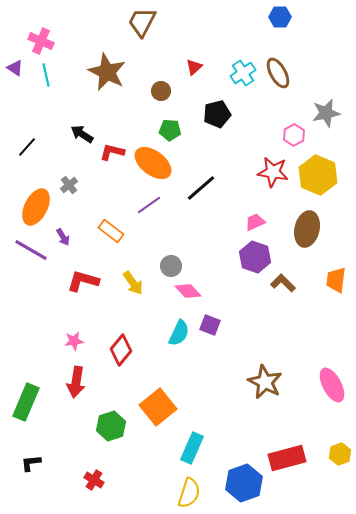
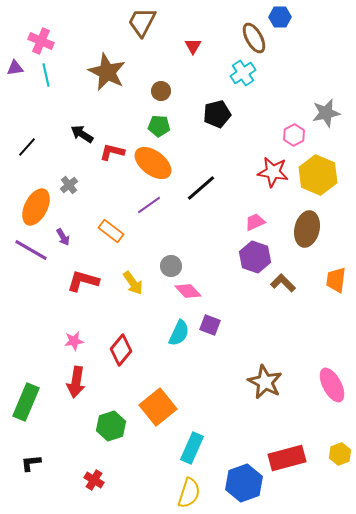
red triangle at (194, 67): moved 1 px left, 21 px up; rotated 18 degrees counterclockwise
purple triangle at (15, 68): rotated 42 degrees counterclockwise
brown ellipse at (278, 73): moved 24 px left, 35 px up
green pentagon at (170, 130): moved 11 px left, 4 px up
